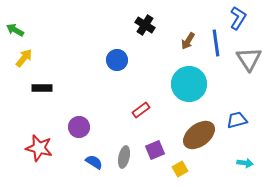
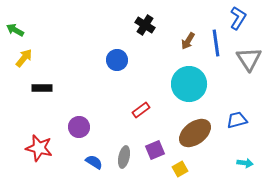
brown ellipse: moved 4 px left, 2 px up
